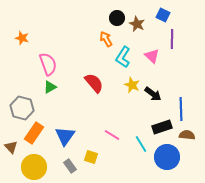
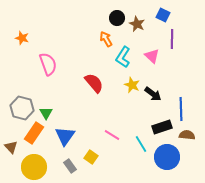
green triangle: moved 4 px left, 26 px down; rotated 32 degrees counterclockwise
yellow square: rotated 16 degrees clockwise
